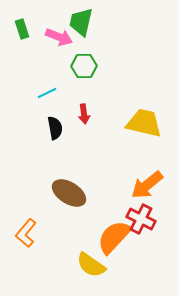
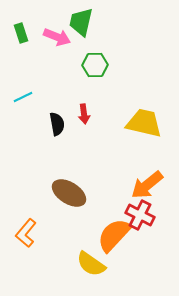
green rectangle: moved 1 px left, 4 px down
pink arrow: moved 2 px left
green hexagon: moved 11 px right, 1 px up
cyan line: moved 24 px left, 4 px down
black semicircle: moved 2 px right, 4 px up
red cross: moved 1 px left, 4 px up
orange semicircle: moved 2 px up
yellow semicircle: moved 1 px up
